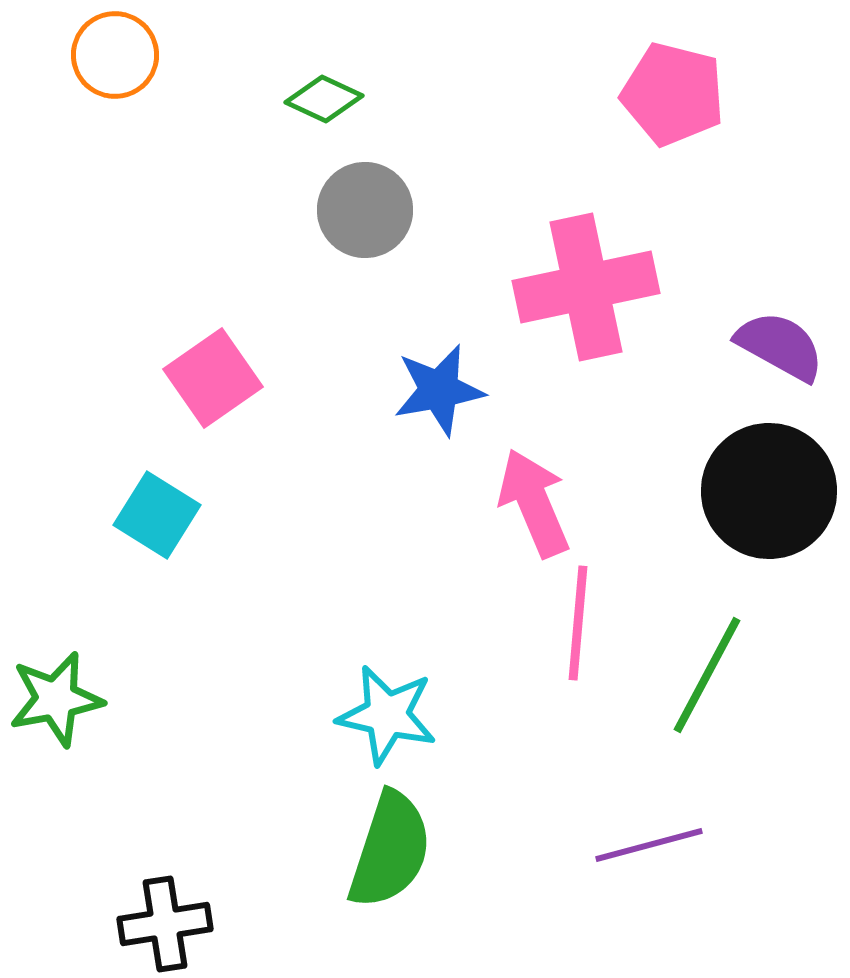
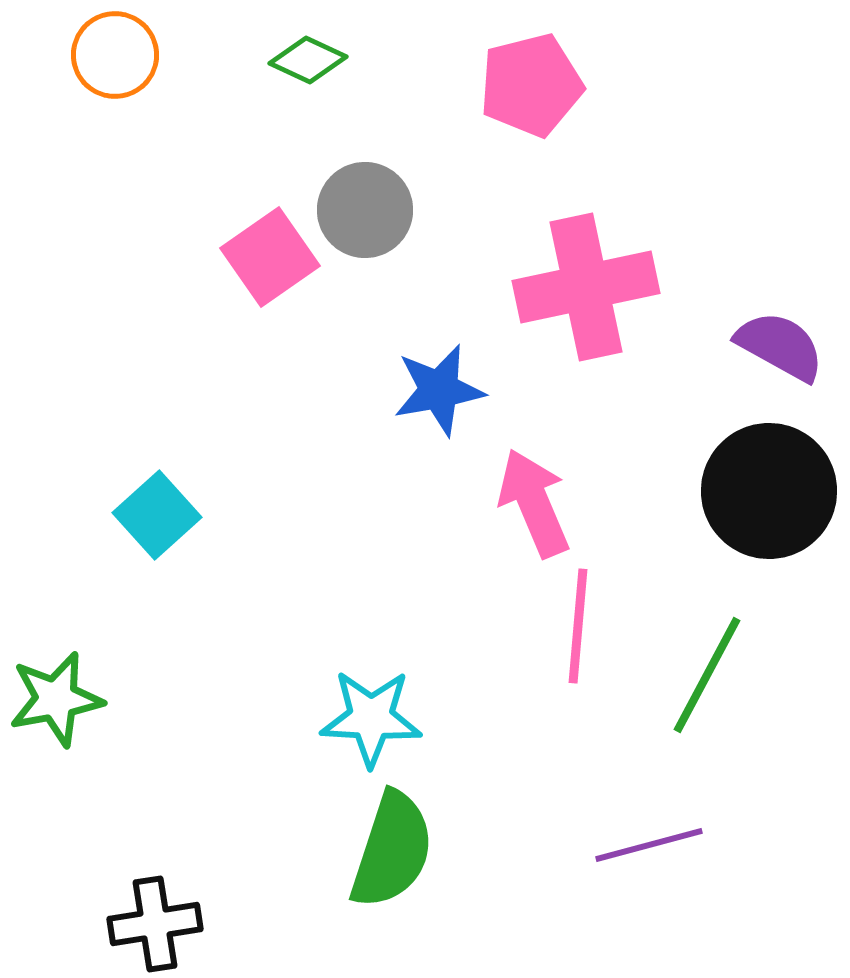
pink pentagon: moved 142 px left, 9 px up; rotated 28 degrees counterclockwise
green diamond: moved 16 px left, 39 px up
pink square: moved 57 px right, 121 px up
cyan square: rotated 16 degrees clockwise
pink line: moved 3 px down
cyan star: moved 16 px left, 3 px down; rotated 10 degrees counterclockwise
green semicircle: moved 2 px right
black cross: moved 10 px left
